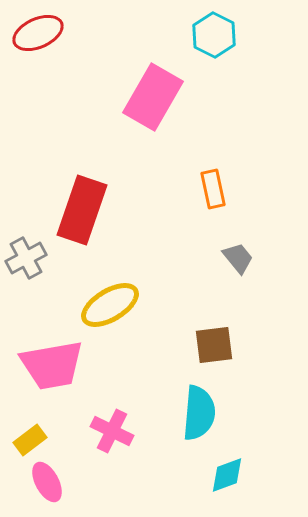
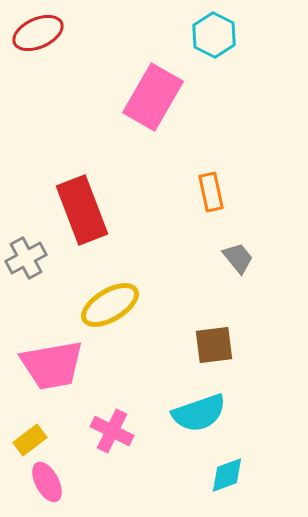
orange rectangle: moved 2 px left, 3 px down
red rectangle: rotated 40 degrees counterclockwise
cyan semicircle: rotated 66 degrees clockwise
